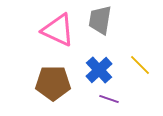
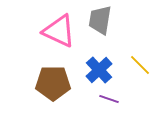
pink triangle: moved 1 px right, 1 px down
